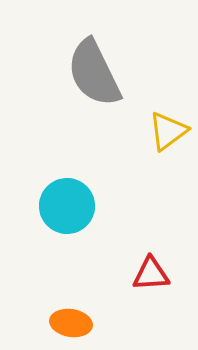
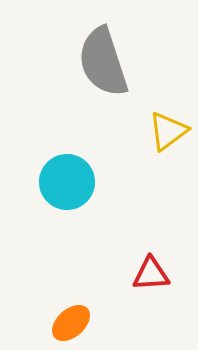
gray semicircle: moved 9 px right, 11 px up; rotated 8 degrees clockwise
cyan circle: moved 24 px up
orange ellipse: rotated 51 degrees counterclockwise
